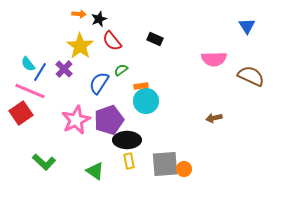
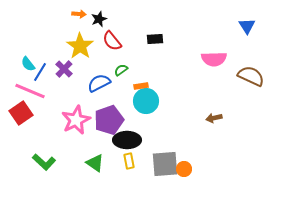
black rectangle: rotated 28 degrees counterclockwise
blue semicircle: rotated 30 degrees clockwise
green triangle: moved 8 px up
